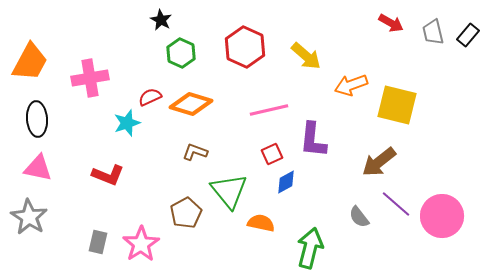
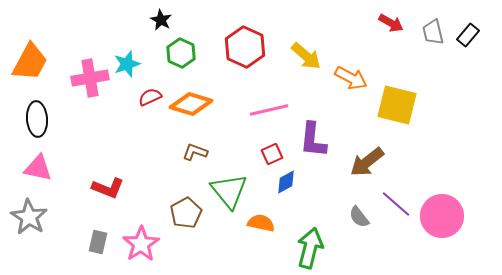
orange arrow: moved 7 px up; rotated 132 degrees counterclockwise
cyan star: moved 59 px up
brown arrow: moved 12 px left
red L-shape: moved 13 px down
